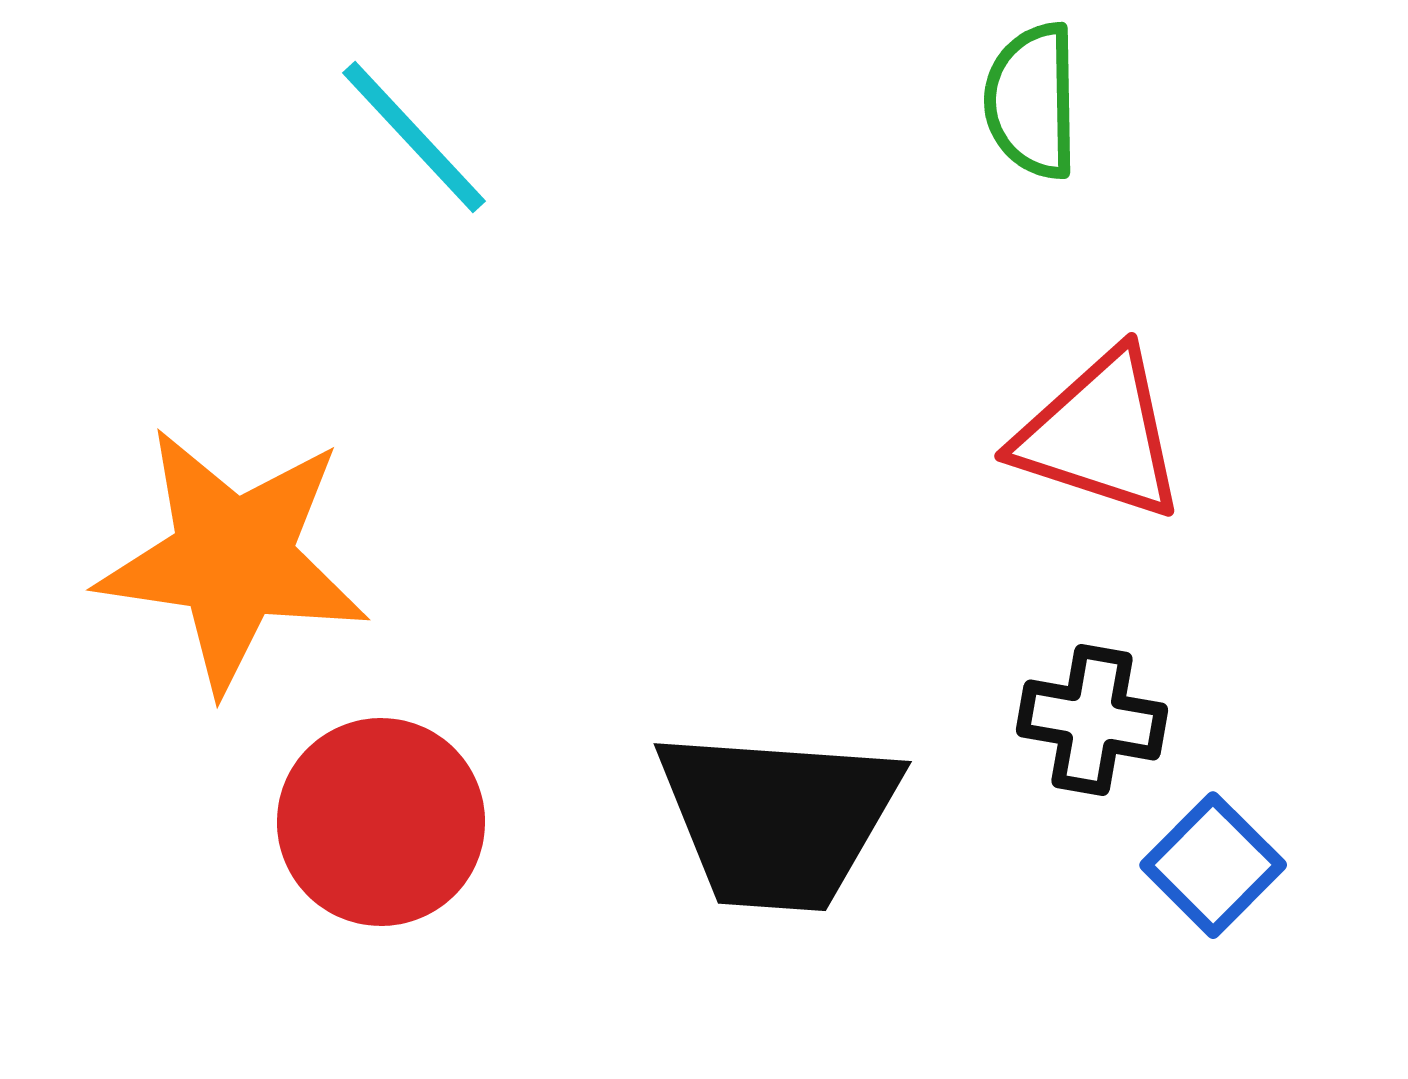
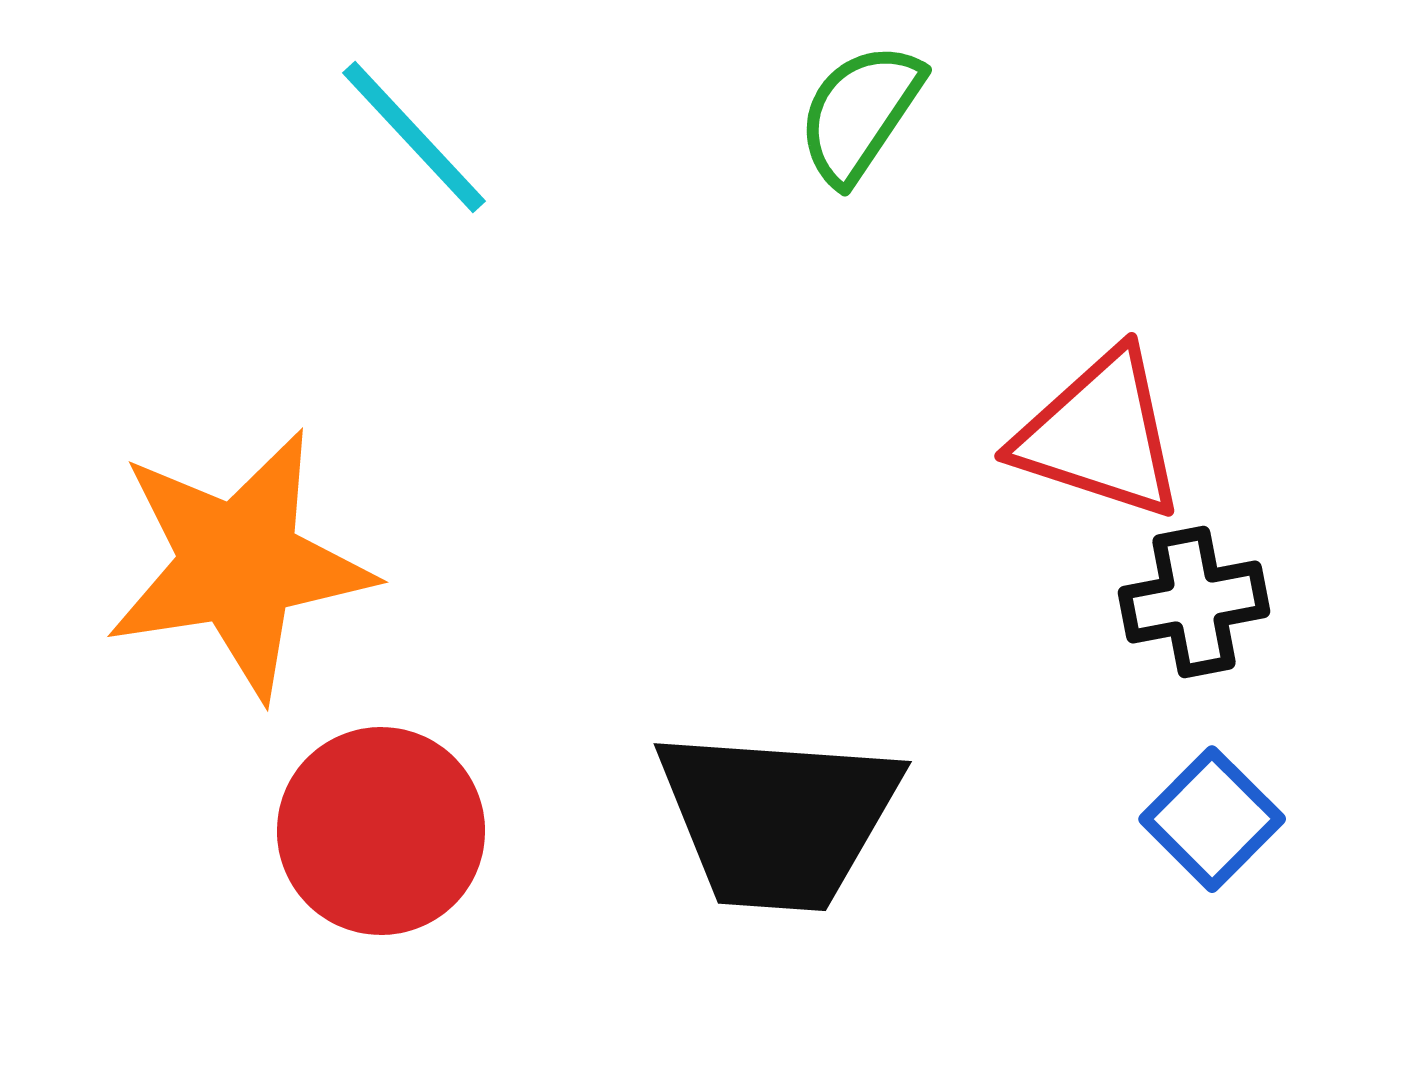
green semicircle: moved 172 px left, 12 px down; rotated 35 degrees clockwise
orange star: moved 6 px right, 5 px down; rotated 17 degrees counterclockwise
black cross: moved 102 px right, 118 px up; rotated 21 degrees counterclockwise
red circle: moved 9 px down
blue square: moved 1 px left, 46 px up
